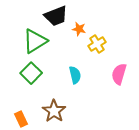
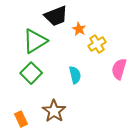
orange star: rotated 16 degrees clockwise
pink semicircle: moved 5 px up
